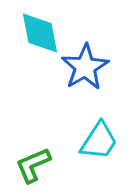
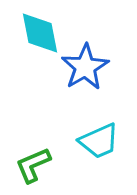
cyan trapezoid: rotated 33 degrees clockwise
